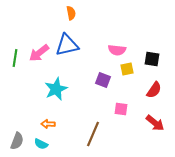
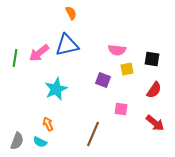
orange semicircle: rotated 16 degrees counterclockwise
orange arrow: rotated 64 degrees clockwise
cyan semicircle: moved 1 px left, 2 px up
